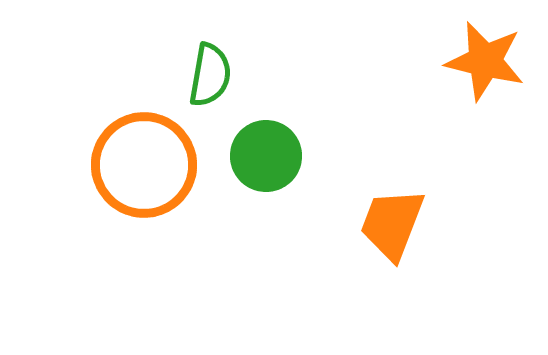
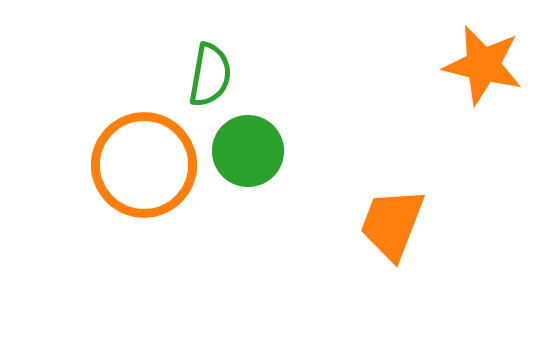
orange star: moved 2 px left, 4 px down
green circle: moved 18 px left, 5 px up
